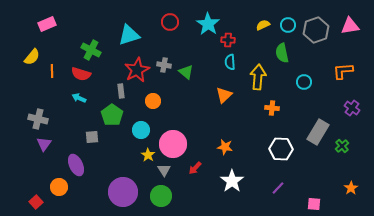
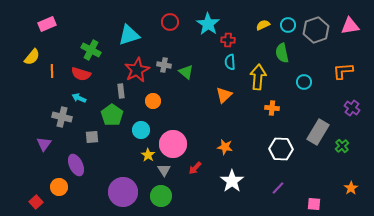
gray cross at (38, 119): moved 24 px right, 2 px up
